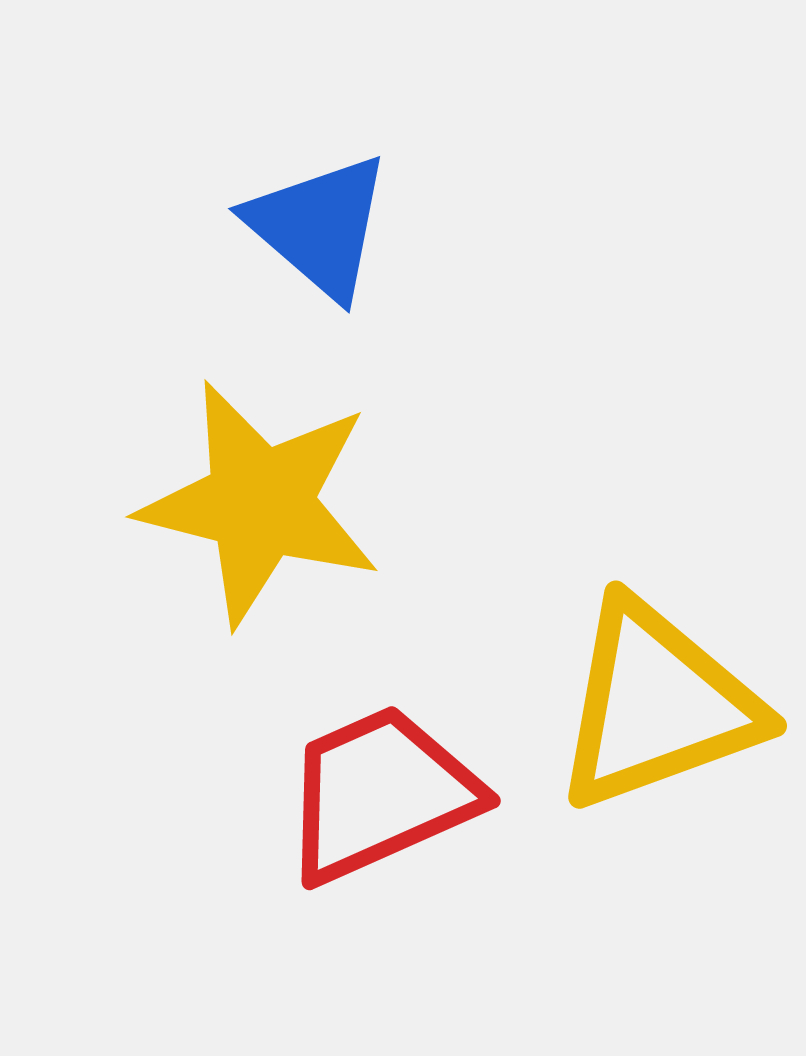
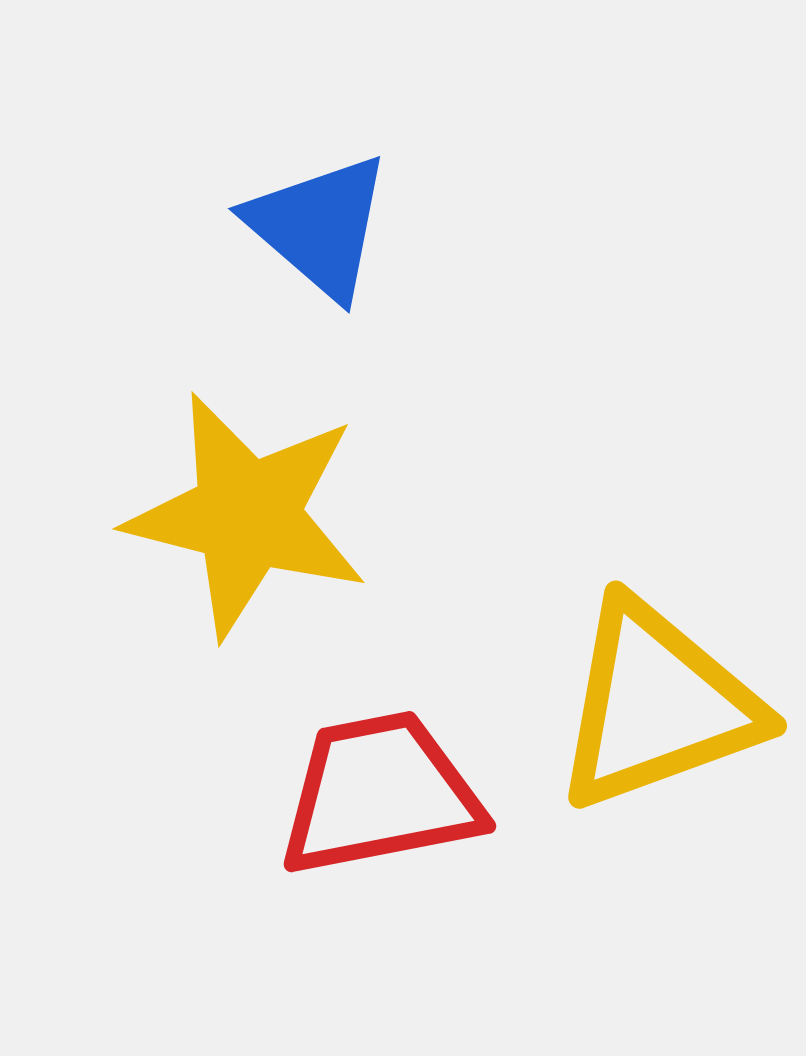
yellow star: moved 13 px left, 12 px down
red trapezoid: rotated 13 degrees clockwise
